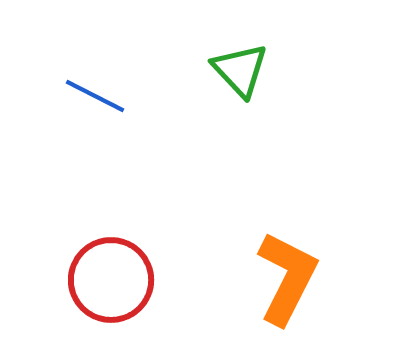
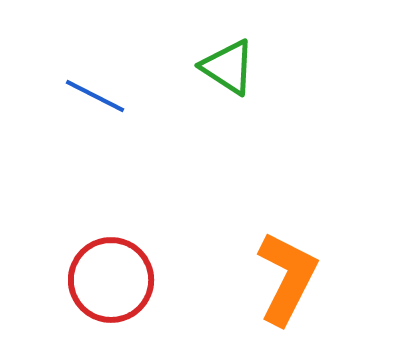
green triangle: moved 12 px left, 3 px up; rotated 14 degrees counterclockwise
